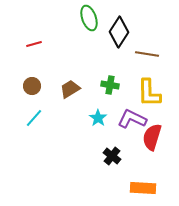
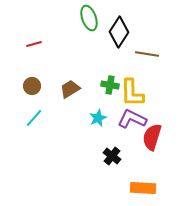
yellow L-shape: moved 17 px left
cyan star: rotated 12 degrees clockwise
